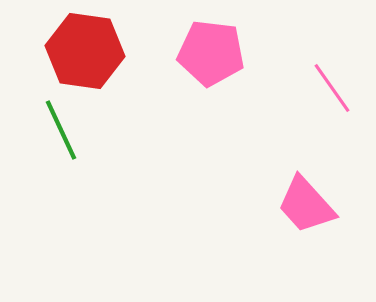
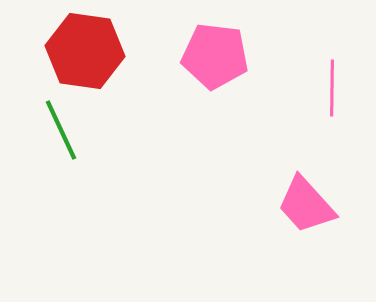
pink pentagon: moved 4 px right, 3 px down
pink line: rotated 36 degrees clockwise
